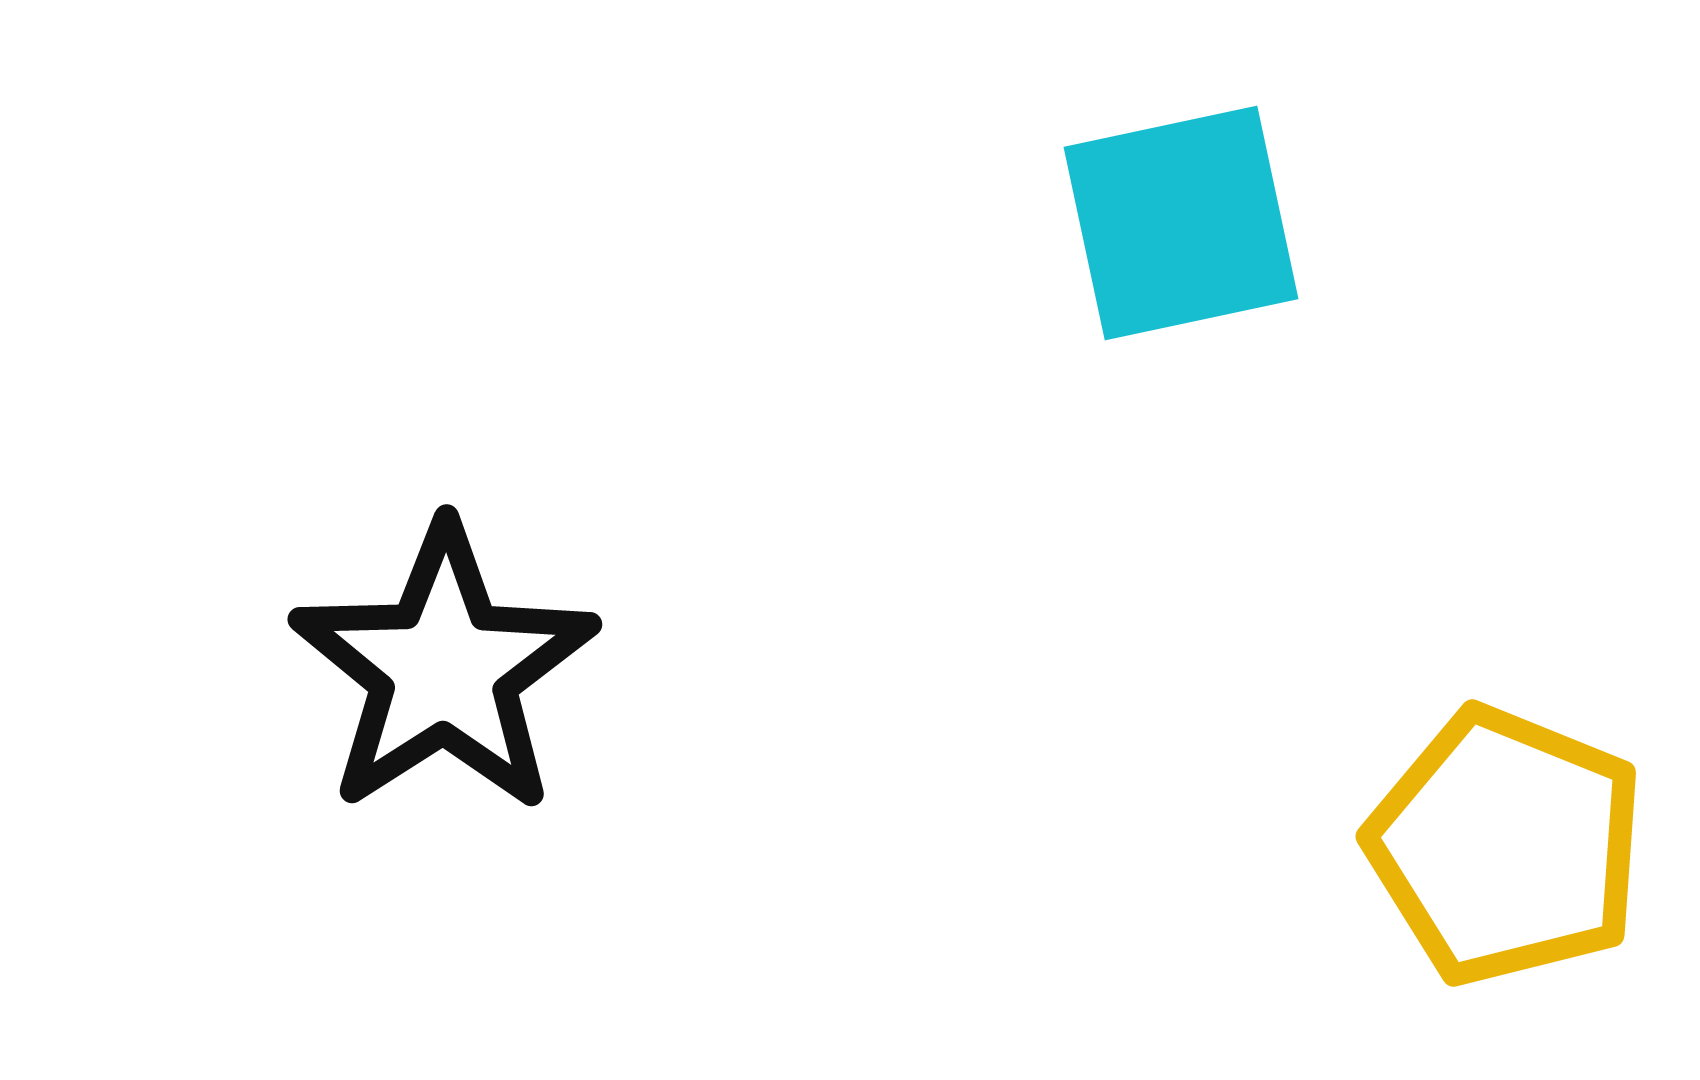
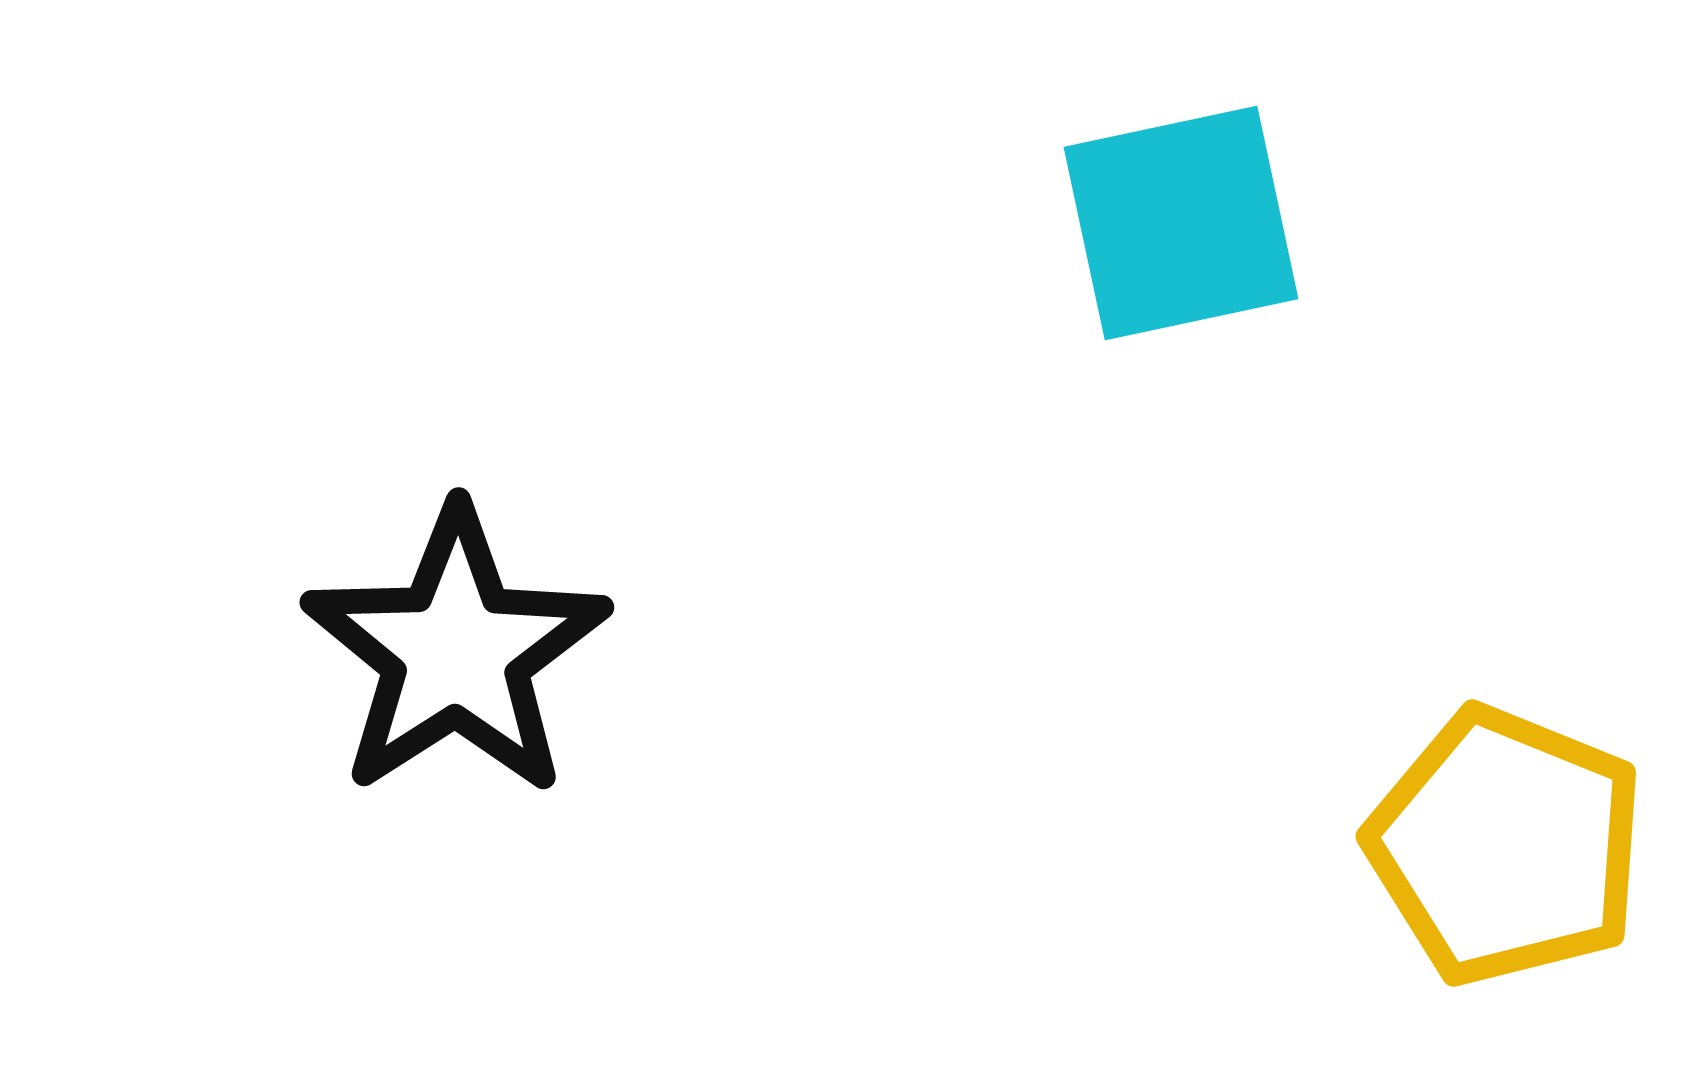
black star: moved 12 px right, 17 px up
